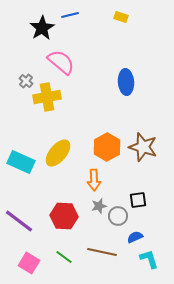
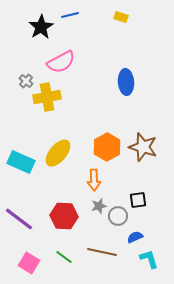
black star: moved 1 px left, 1 px up
pink semicircle: rotated 112 degrees clockwise
purple line: moved 2 px up
